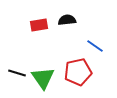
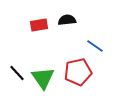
black line: rotated 30 degrees clockwise
